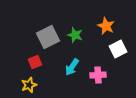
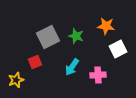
orange star: rotated 18 degrees counterclockwise
green star: moved 1 px right, 1 px down
yellow star: moved 13 px left, 5 px up
